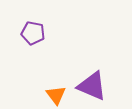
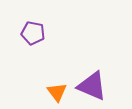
orange triangle: moved 1 px right, 3 px up
